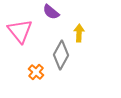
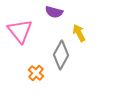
purple semicircle: moved 3 px right; rotated 24 degrees counterclockwise
yellow arrow: rotated 30 degrees counterclockwise
orange cross: moved 1 px down
